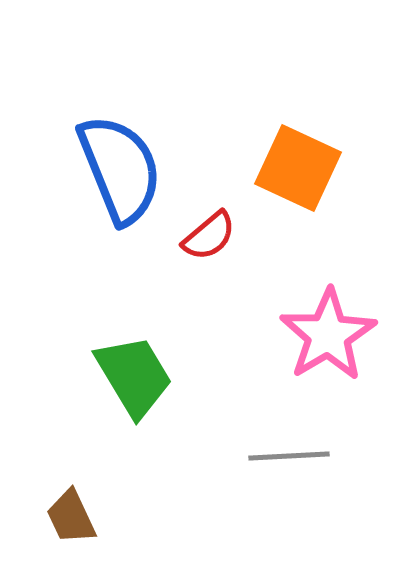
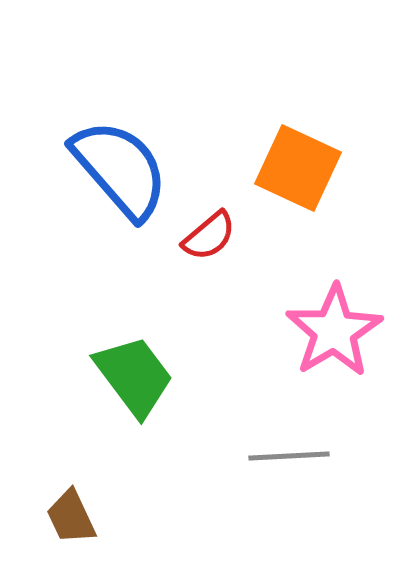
blue semicircle: rotated 19 degrees counterclockwise
pink star: moved 6 px right, 4 px up
green trapezoid: rotated 6 degrees counterclockwise
